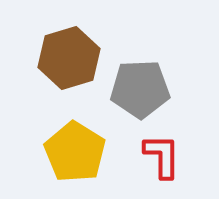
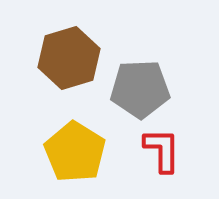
red L-shape: moved 6 px up
